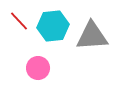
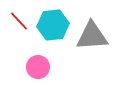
cyan hexagon: moved 1 px up
pink circle: moved 1 px up
